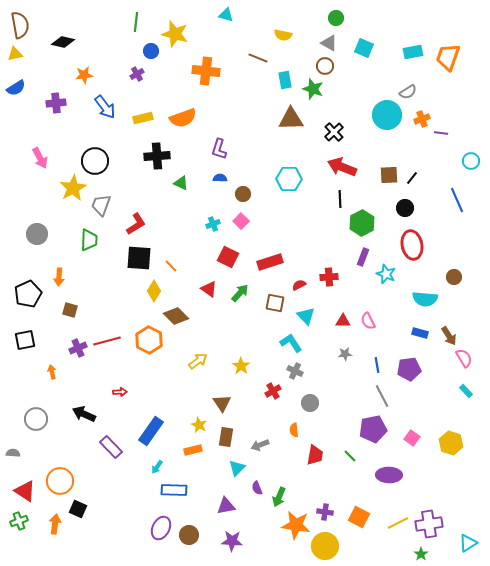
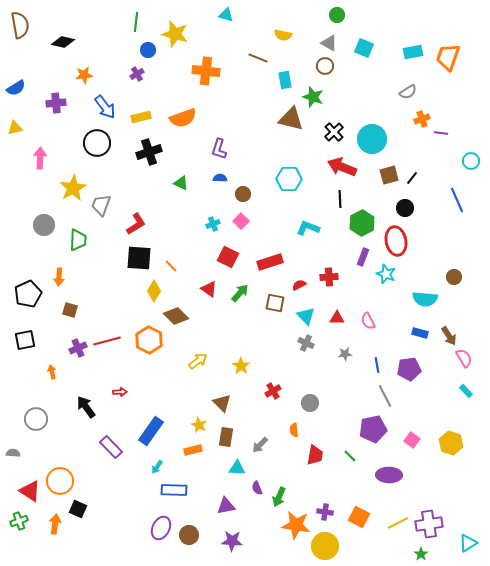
green circle at (336, 18): moved 1 px right, 3 px up
blue circle at (151, 51): moved 3 px left, 1 px up
yellow triangle at (15, 54): moved 74 px down
green star at (313, 89): moved 8 px down
cyan circle at (387, 115): moved 15 px left, 24 px down
yellow rectangle at (143, 118): moved 2 px left, 1 px up
brown triangle at (291, 119): rotated 16 degrees clockwise
black cross at (157, 156): moved 8 px left, 4 px up; rotated 15 degrees counterclockwise
pink arrow at (40, 158): rotated 150 degrees counterclockwise
black circle at (95, 161): moved 2 px right, 18 px up
brown square at (389, 175): rotated 12 degrees counterclockwise
gray circle at (37, 234): moved 7 px right, 9 px up
green trapezoid at (89, 240): moved 11 px left
red ellipse at (412, 245): moved 16 px left, 4 px up
red triangle at (343, 321): moved 6 px left, 3 px up
cyan L-shape at (291, 343): moved 17 px right, 115 px up; rotated 35 degrees counterclockwise
gray cross at (295, 371): moved 11 px right, 28 px up
gray line at (382, 396): moved 3 px right
brown triangle at (222, 403): rotated 12 degrees counterclockwise
black arrow at (84, 414): moved 2 px right, 7 px up; rotated 30 degrees clockwise
pink square at (412, 438): moved 2 px down
gray arrow at (260, 445): rotated 24 degrees counterclockwise
cyan triangle at (237, 468): rotated 48 degrees clockwise
red triangle at (25, 491): moved 5 px right
